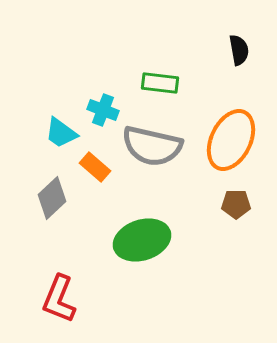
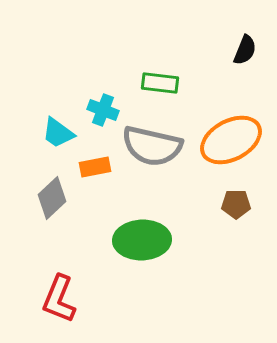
black semicircle: moved 6 px right; rotated 32 degrees clockwise
cyan trapezoid: moved 3 px left
orange ellipse: rotated 36 degrees clockwise
orange rectangle: rotated 52 degrees counterclockwise
green ellipse: rotated 16 degrees clockwise
